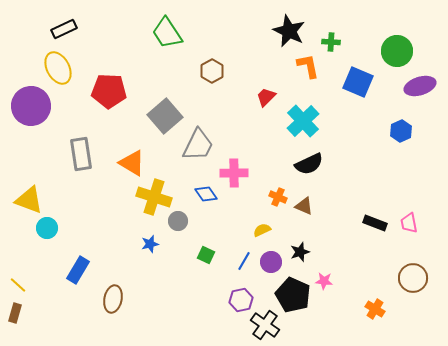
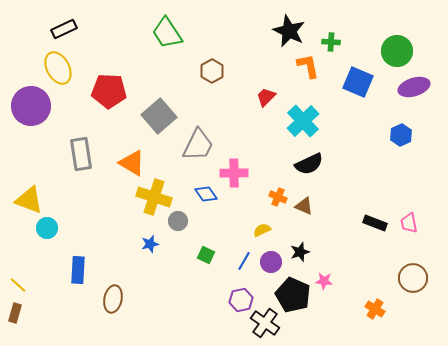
purple ellipse at (420, 86): moved 6 px left, 1 px down
gray square at (165, 116): moved 6 px left
blue hexagon at (401, 131): moved 4 px down
blue rectangle at (78, 270): rotated 28 degrees counterclockwise
black cross at (265, 325): moved 2 px up
